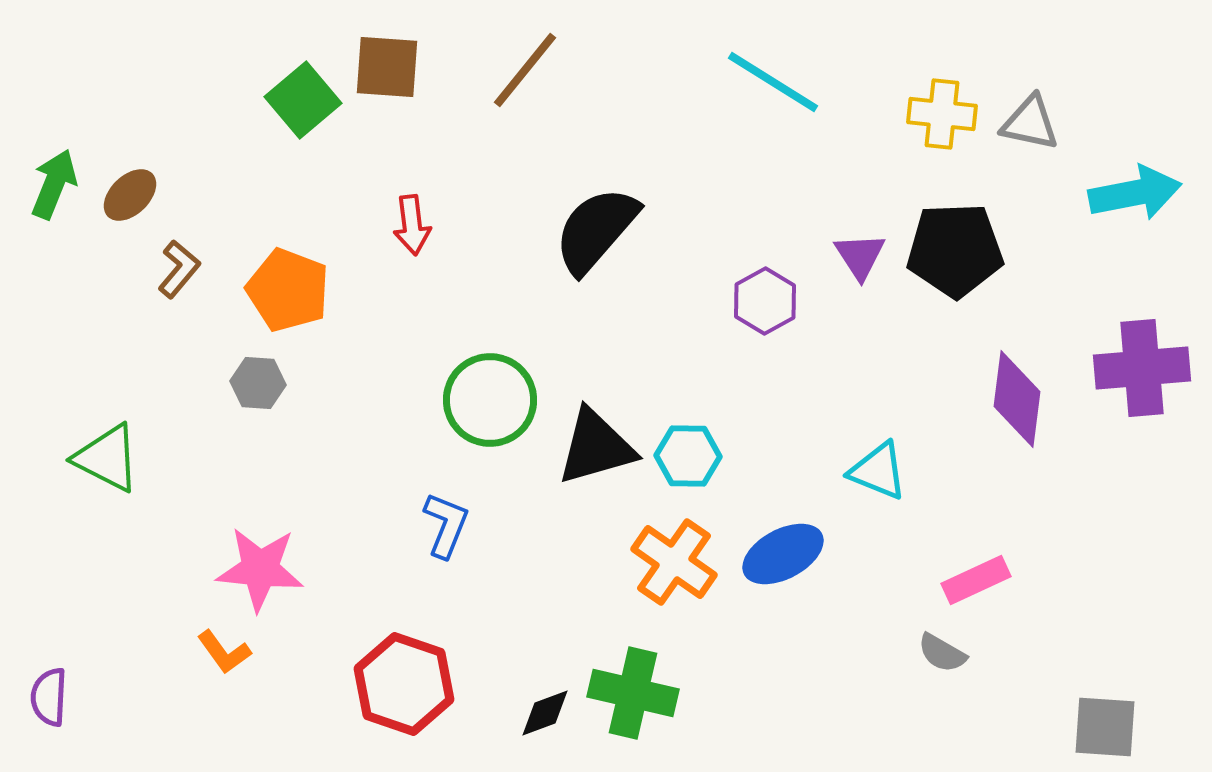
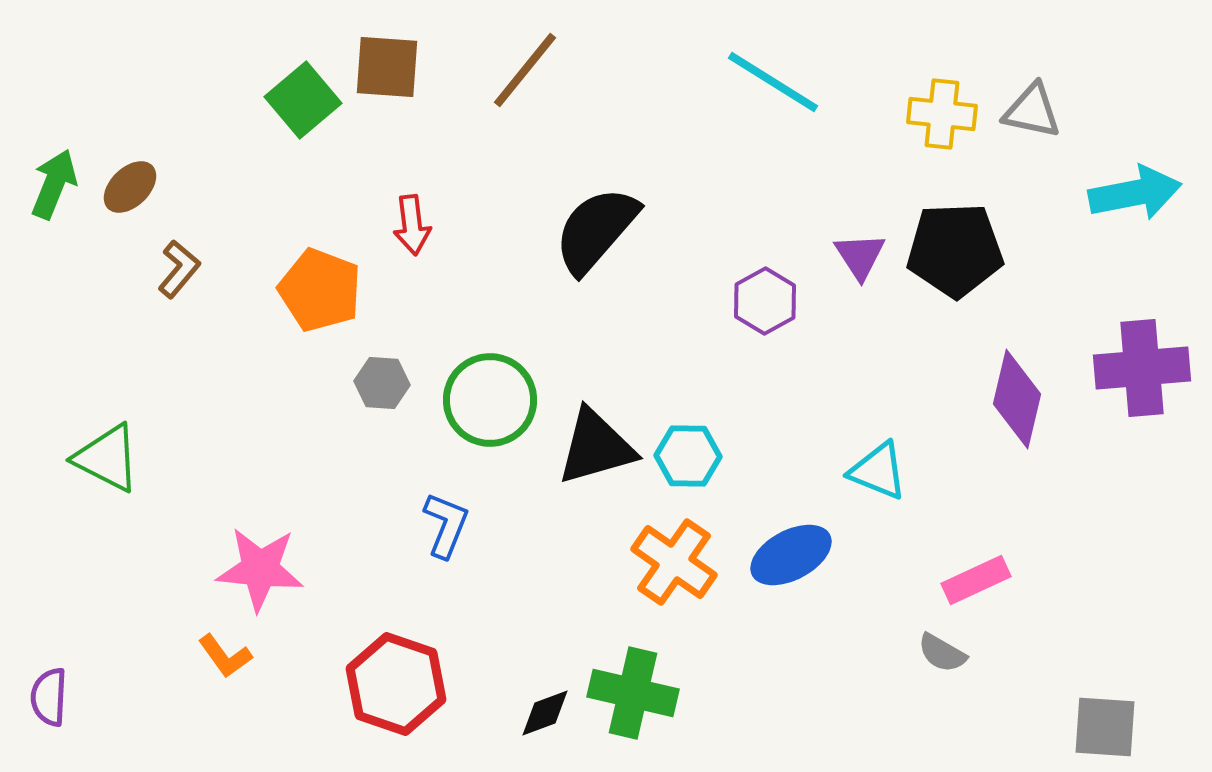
gray triangle: moved 2 px right, 12 px up
brown ellipse: moved 8 px up
orange pentagon: moved 32 px right
gray hexagon: moved 124 px right
purple diamond: rotated 6 degrees clockwise
blue ellipse: moved 8 px right, 1 px down
orange L-shape: moved 1 px right, 4 px down
red hexagon: moved 8 px left
